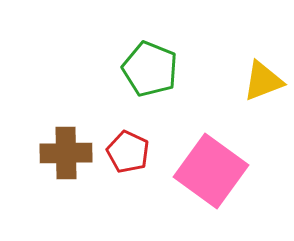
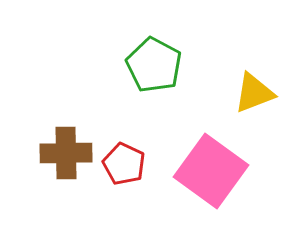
green pentagon: moved 4 px right, 4 px up; rotated 6 degrees clockwise
yellow triangle: moved 9 px left, 12 px down
red pentagon: moved 4 px left, 12 px down
